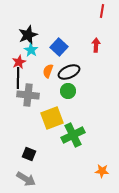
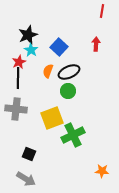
red arrow: moved 1 px up
gray cross: moved 12 px left, 14 px down
